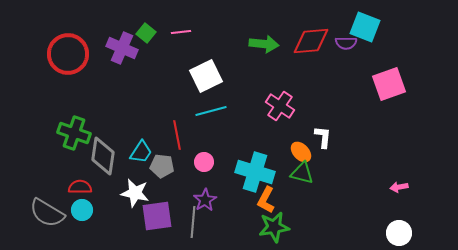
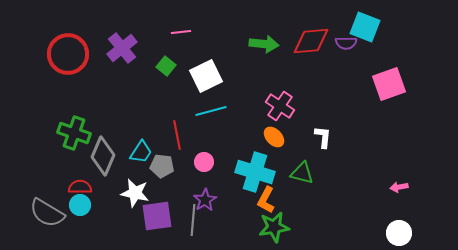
green square: moved 20 px right, 33 px down
purple cross: rotated 28 degrees clockwise
orange ellipse: moved 27 px left, 15 px up
gray diamond: rotated 15 degrees clockwise
cyan circle: moved 2 px left, 5 px up
gray line: moved 2 px up
